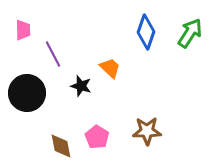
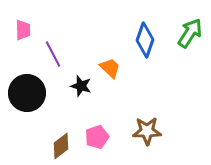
blue diamond: moved 1 px left, 8 px down
pink pentagon: rotated 20 degrees clockwise
brown diamond: rotated 64 degrees clockwise
